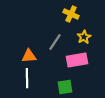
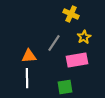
gray line: moved 1 px left, 1 px down
